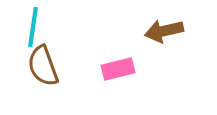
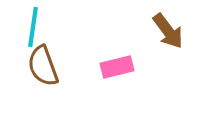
brown arrow: moved 4 px right; rotated 114 degrees counterclockwise
pink rectangle: moved 1 px left, 2 px up
